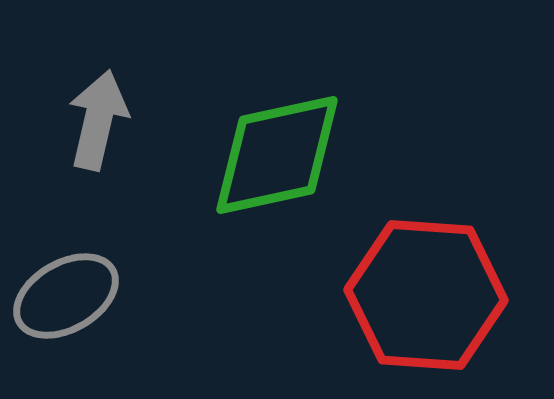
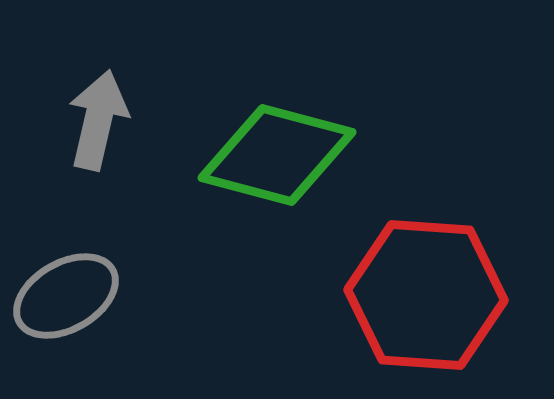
green diamond: rotated 27 degrees clockwise
